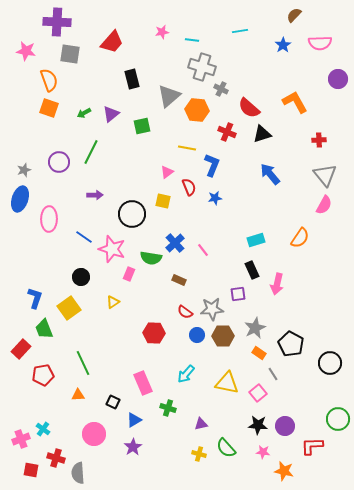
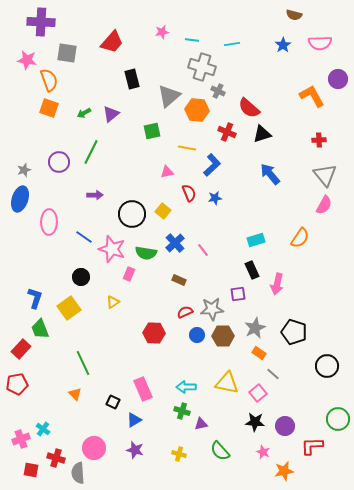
brown semicircle at (294, 15): rotated 119 degrees counterclockwise
purple cross at (57, 22): moved 16 px left
cyan line at (240, 31): moved 8 px left, 13 px down
pink star at (26, 51): moved 1 px right, 9 px down
gray square at (70, 54): moved 3 px left, 1 px up
gray cross at (221, 89): moved 3 px left, 2 px down
orange L-shape at (295, 102): moved 17 px right, 6 px up
green square at (142, 126): moved 10 px right, 5 px down
blue L-shape at (212, 165): rotated 25 degrees clockwise
pink triangle at (167, 172): rotated 24 degrees clockwise
red semicircle at (189, 187): moved 6 px down
yellow square at (163, 201): moved 10 px down; rotated 28 degrees clockwise
pink ellipse at (49, 219): moved 3 px down
green semicircle at (151, 258): moved 5 px left, 5 px up
red semicircle at (185, 312): rotated 119 degrees clockwise
green trapezoid at (44, 329): moved 4 px left
black pentagon at (291, 344): moved 3 px right, 12 px up; rotated 10 degrees counterclockwise
black circle at (330, 363): moved 3 px left, 3 px down
cyan arrow at (186, 374): moved 13 px down; rotated 48 degrees clockwise
gray line at (273, 374): rotated 16 degrees counterclockwise
red pentagon at (43, 375): moved 26 px left, 9 px down
pink rectangle at (143, 383): moved 6 px down
orange triangle at (78, 395): moved 3 px left, 1 px up; rotated 48 degrees clockwise
green cross at (168, 408): moved 14 px right, 3 px down
black star at (258, 425): moved 3 px left, 3 px up
pink circle at (94, 434): moved 14 px down
purple star at (133, 447): moved 2 px right, 3 px down; rotated 24 degrees counterclockwise
green semicircle at (226, 448): moved 6 px left, 3 px down
pink star at (263, 452): rotated 16 degrees clockwise
yellow cross at (199, 454): moved 20 px left
orange star at (284, 471): rotated 24 degrees counterclockwise
